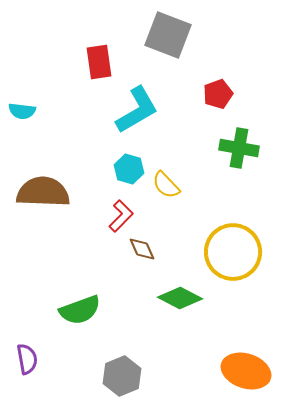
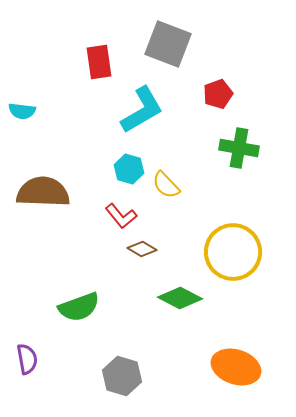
gray square: moved 9 px down
cyan L-shape: moved 5 px right
red L-shape: rotated 96 degrees clockwise
brown diamond: rotated 36 degrees counterclockwise
green semicircle: moved 1 px left, 3 px up
orange ellipse: moved 10 px left, 4 px up
gray hexagon: rotated 21 degrees counterclockwise
